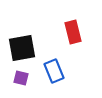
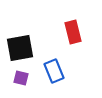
black square: moved 2 px left
